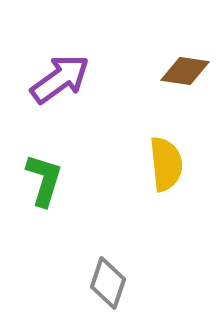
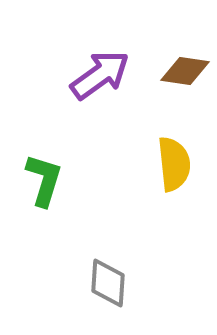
purple arrow: moved 40 px right, 4 px up
yellow semicircle: moved 8 px right
gray diamond: rotated 15 degrees counterclockwise
